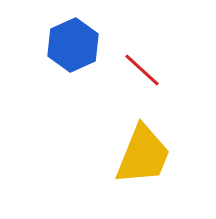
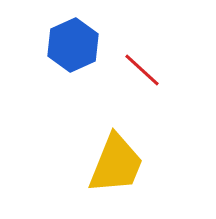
yellow trapezoid: moved 27 px left, 9 px down
